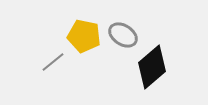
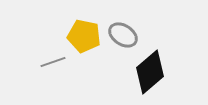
gray line: rotated 20 degrees clockwise
black diamond: moved 2 px left, 5 px down
